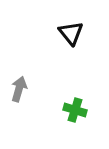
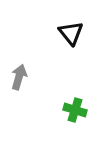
gray arrow: moved 12 px up
